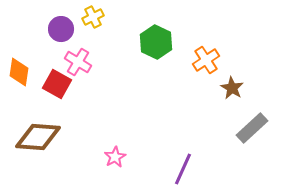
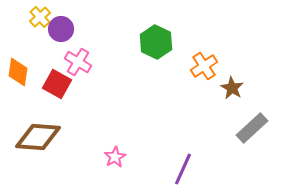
yellow cross: moved 53 px left; rotated 15 degrees counterclockwise
orange cross: moved 2 px left, 6 px down
orange diamond: moved 1 px left
